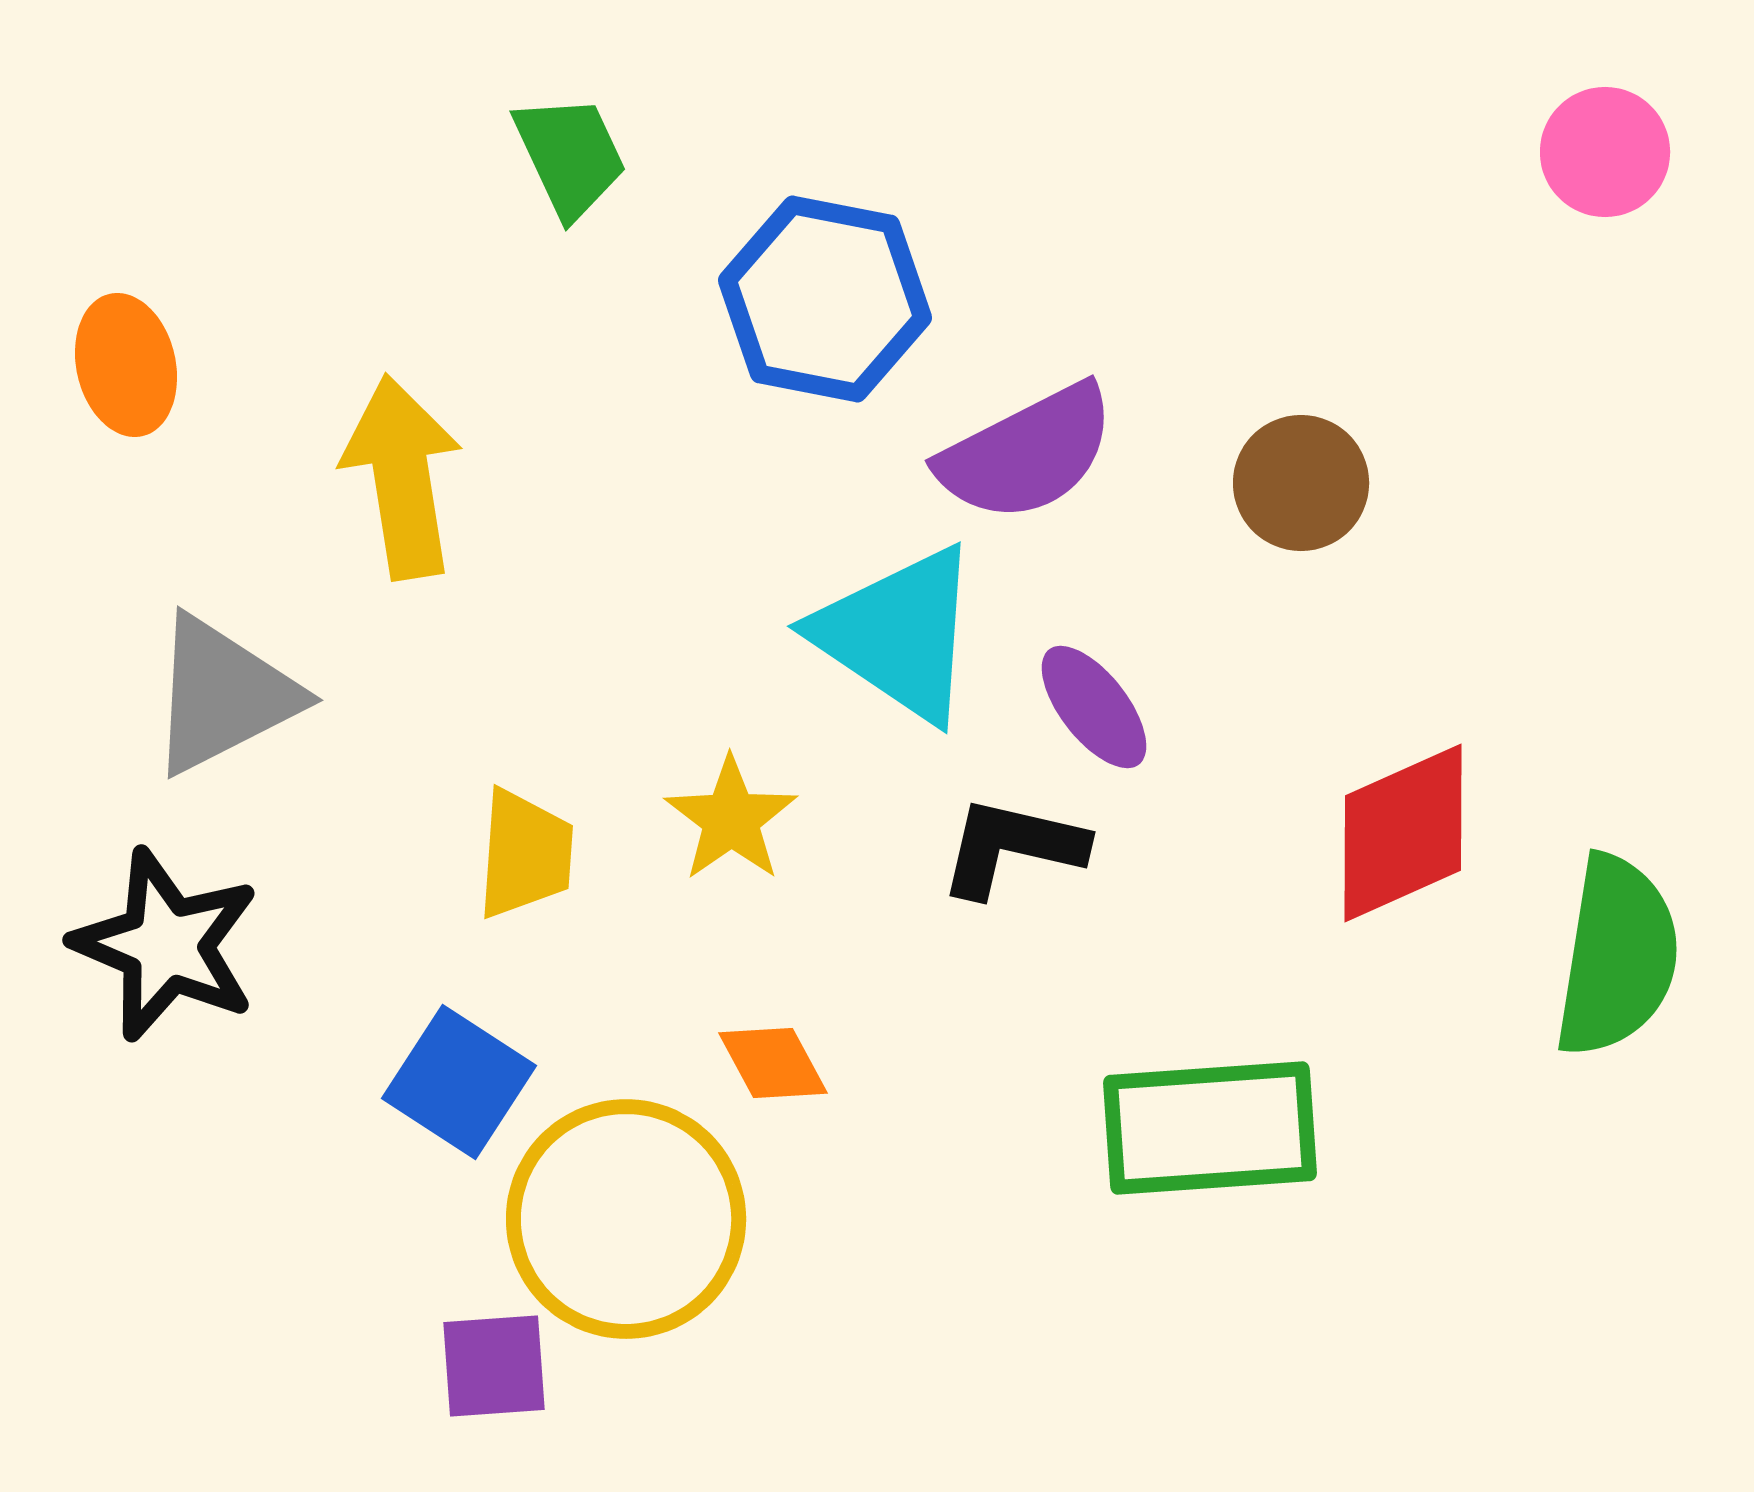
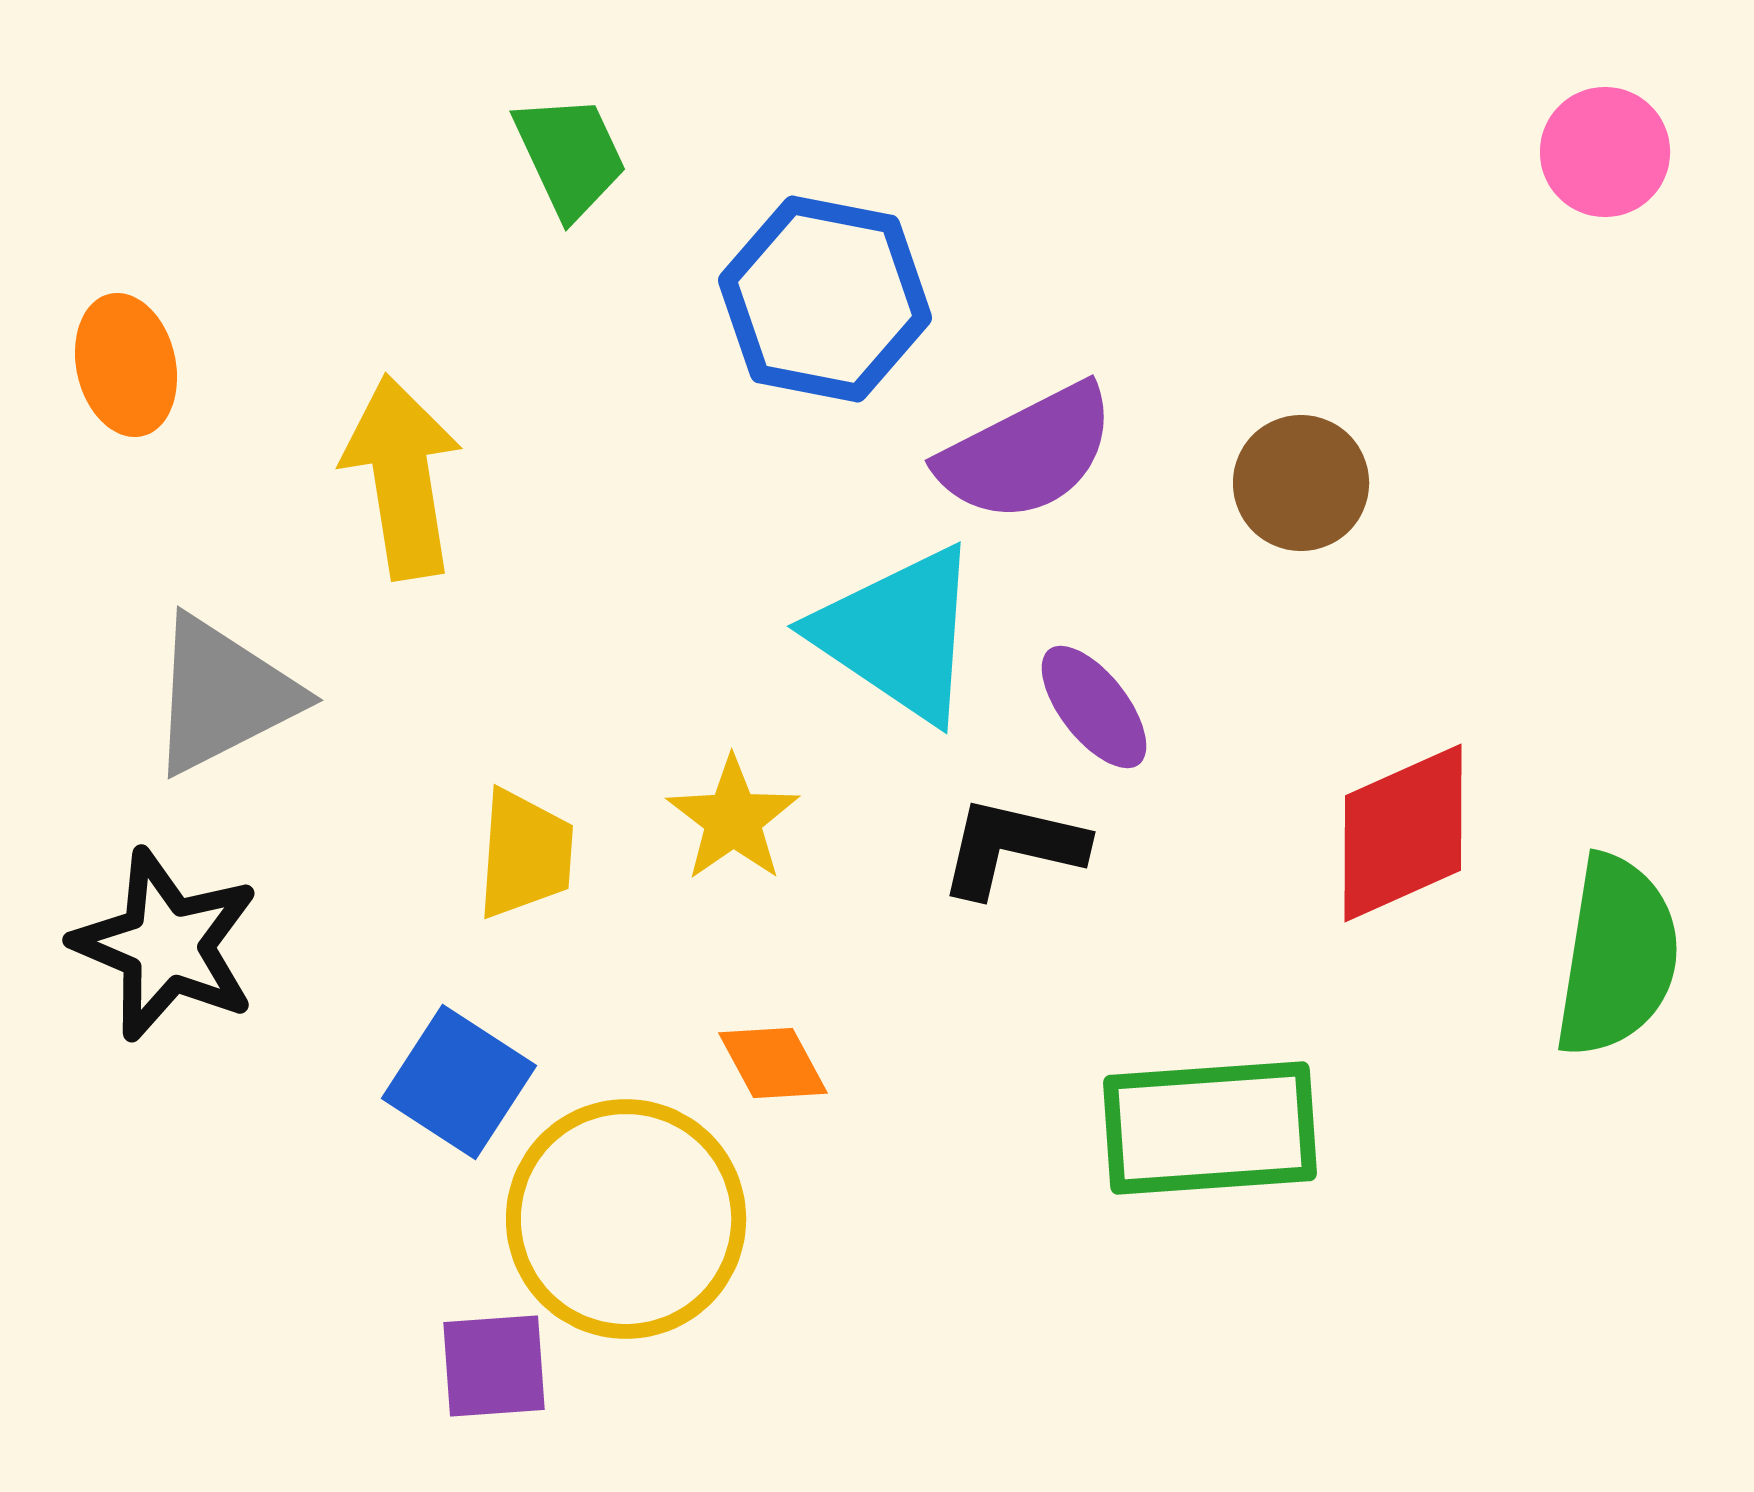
yellow star: moved 2 px right
